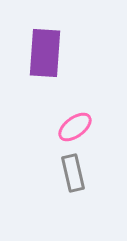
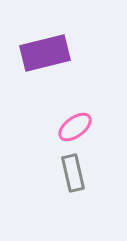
purple rectangle: rotated 72 degrees clockwise
